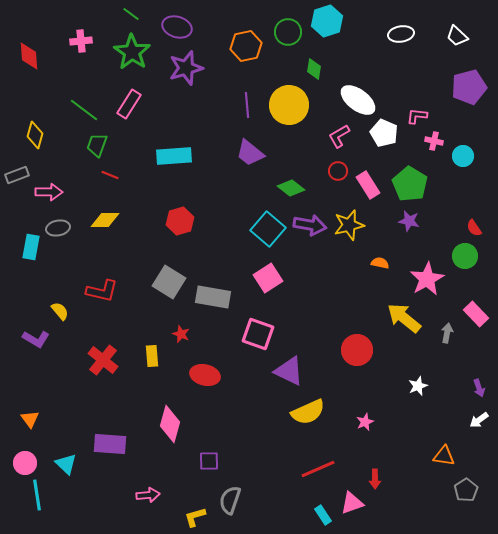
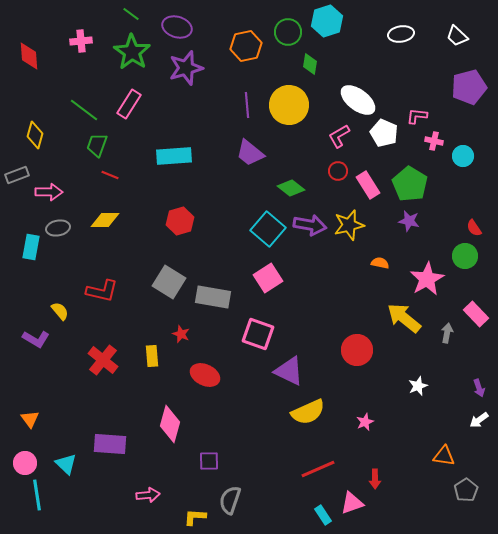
green diamond at (314, 69): moved 4 px left, 5 px up
red ellipse at (205, 375): rotated 12 degrees clockwise
yellow L-shape at (195, 517): rotated 20 degrees clockwise
